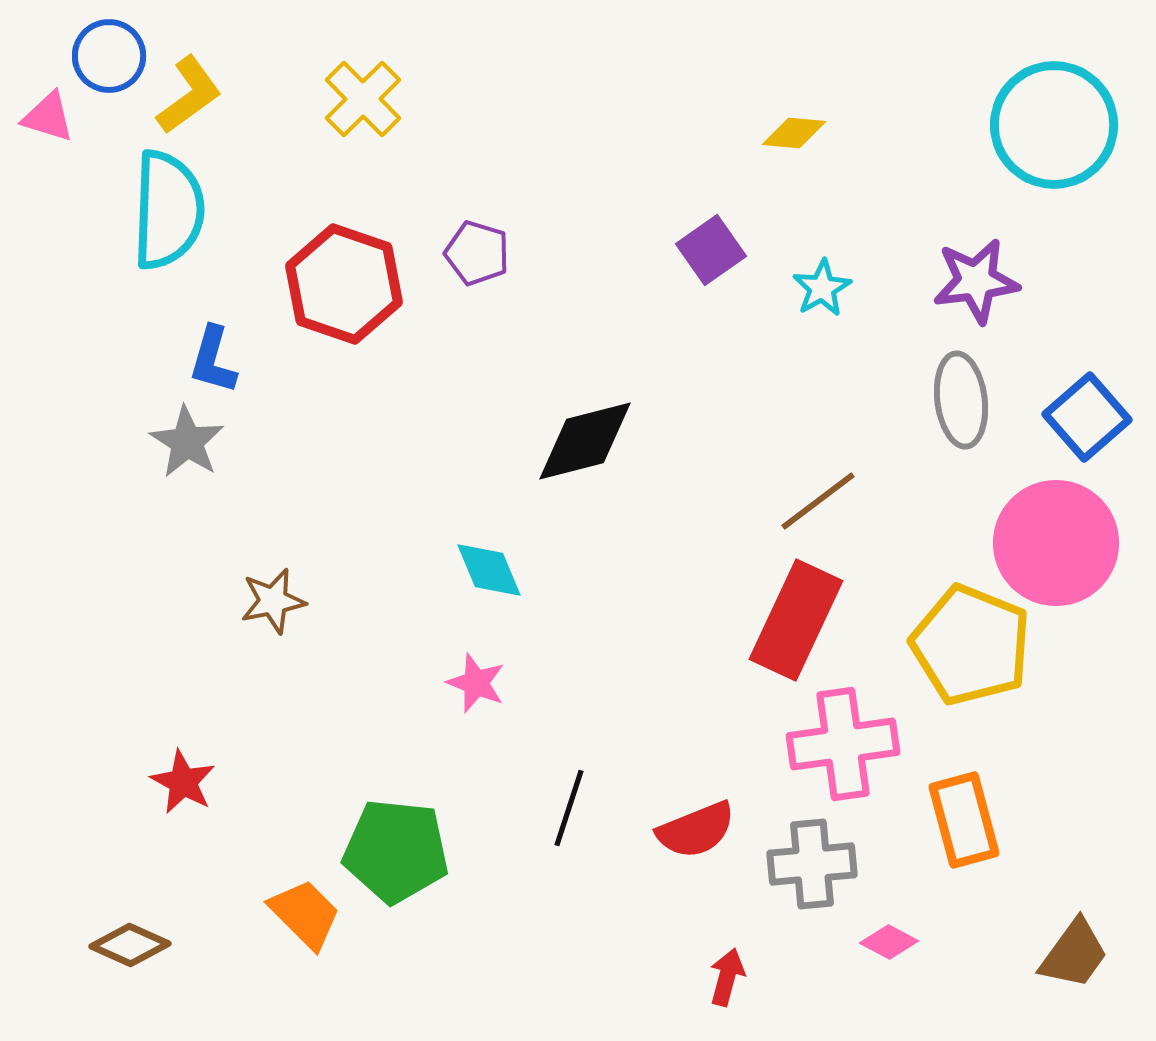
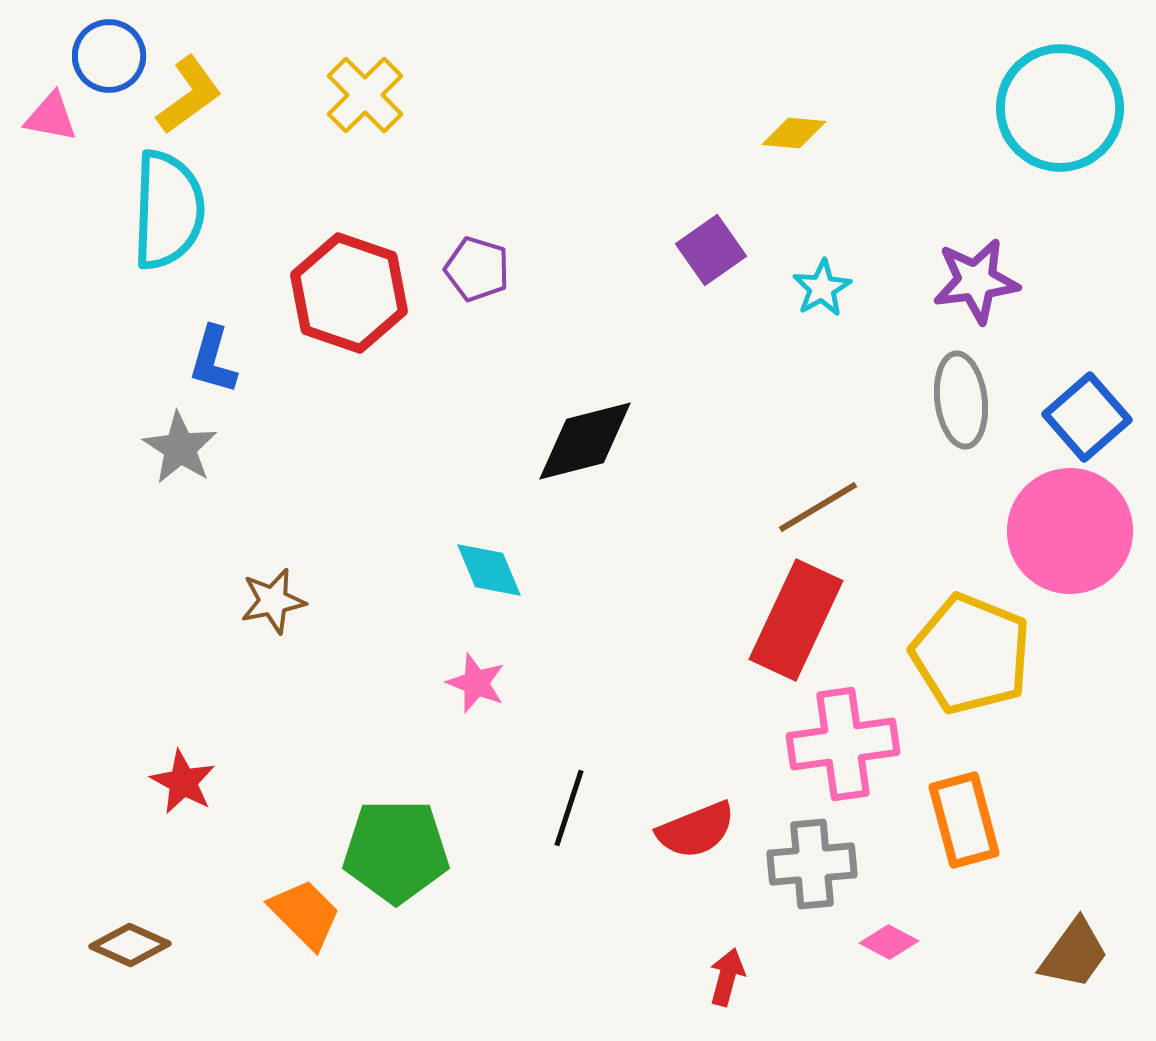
yellow cross: moved 2 px right, 4 px up
pink triangle: moved 3 px right; rotated 6 degrees counterclockwise
cyan circle: moved 6 px right, 17 px up
purple pentagon: moved 16 px down
red hexagon: moved 5 px right, 9 px down
gray star: moved 7 px left, 6 px down
brown line: moved 6 px down; rotated 6 degrees clockwise
pink circle: moved 14 px right, 12 px up
yellow pentagon: moved 9 px down
green pentagon: rotated 6 degrees counterclockwise
